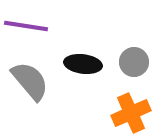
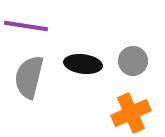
gray circle: moved 1 px left, 1 px up
gray semicircle: moved 1 px left, 4 px up; rotated 126 degrees counterclockwise
